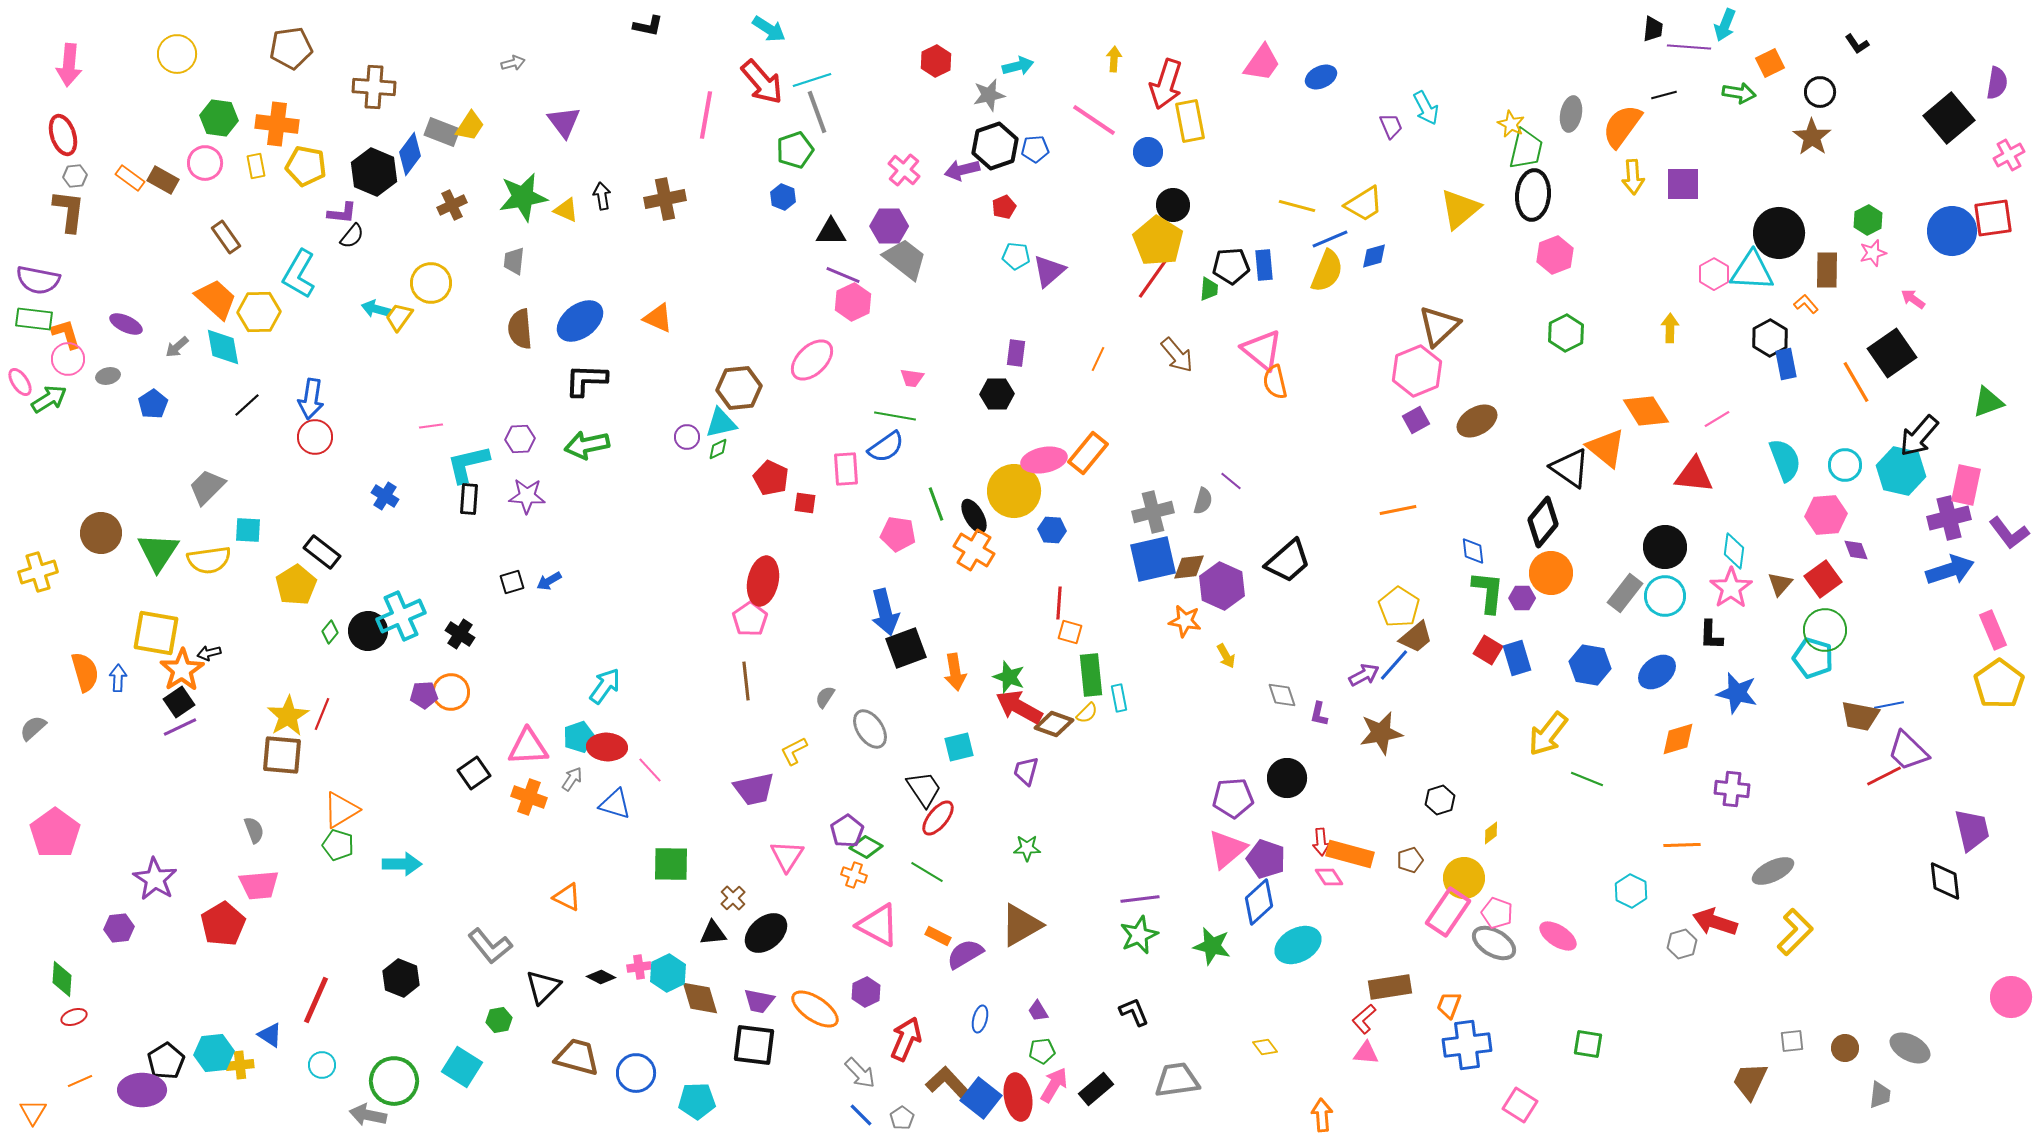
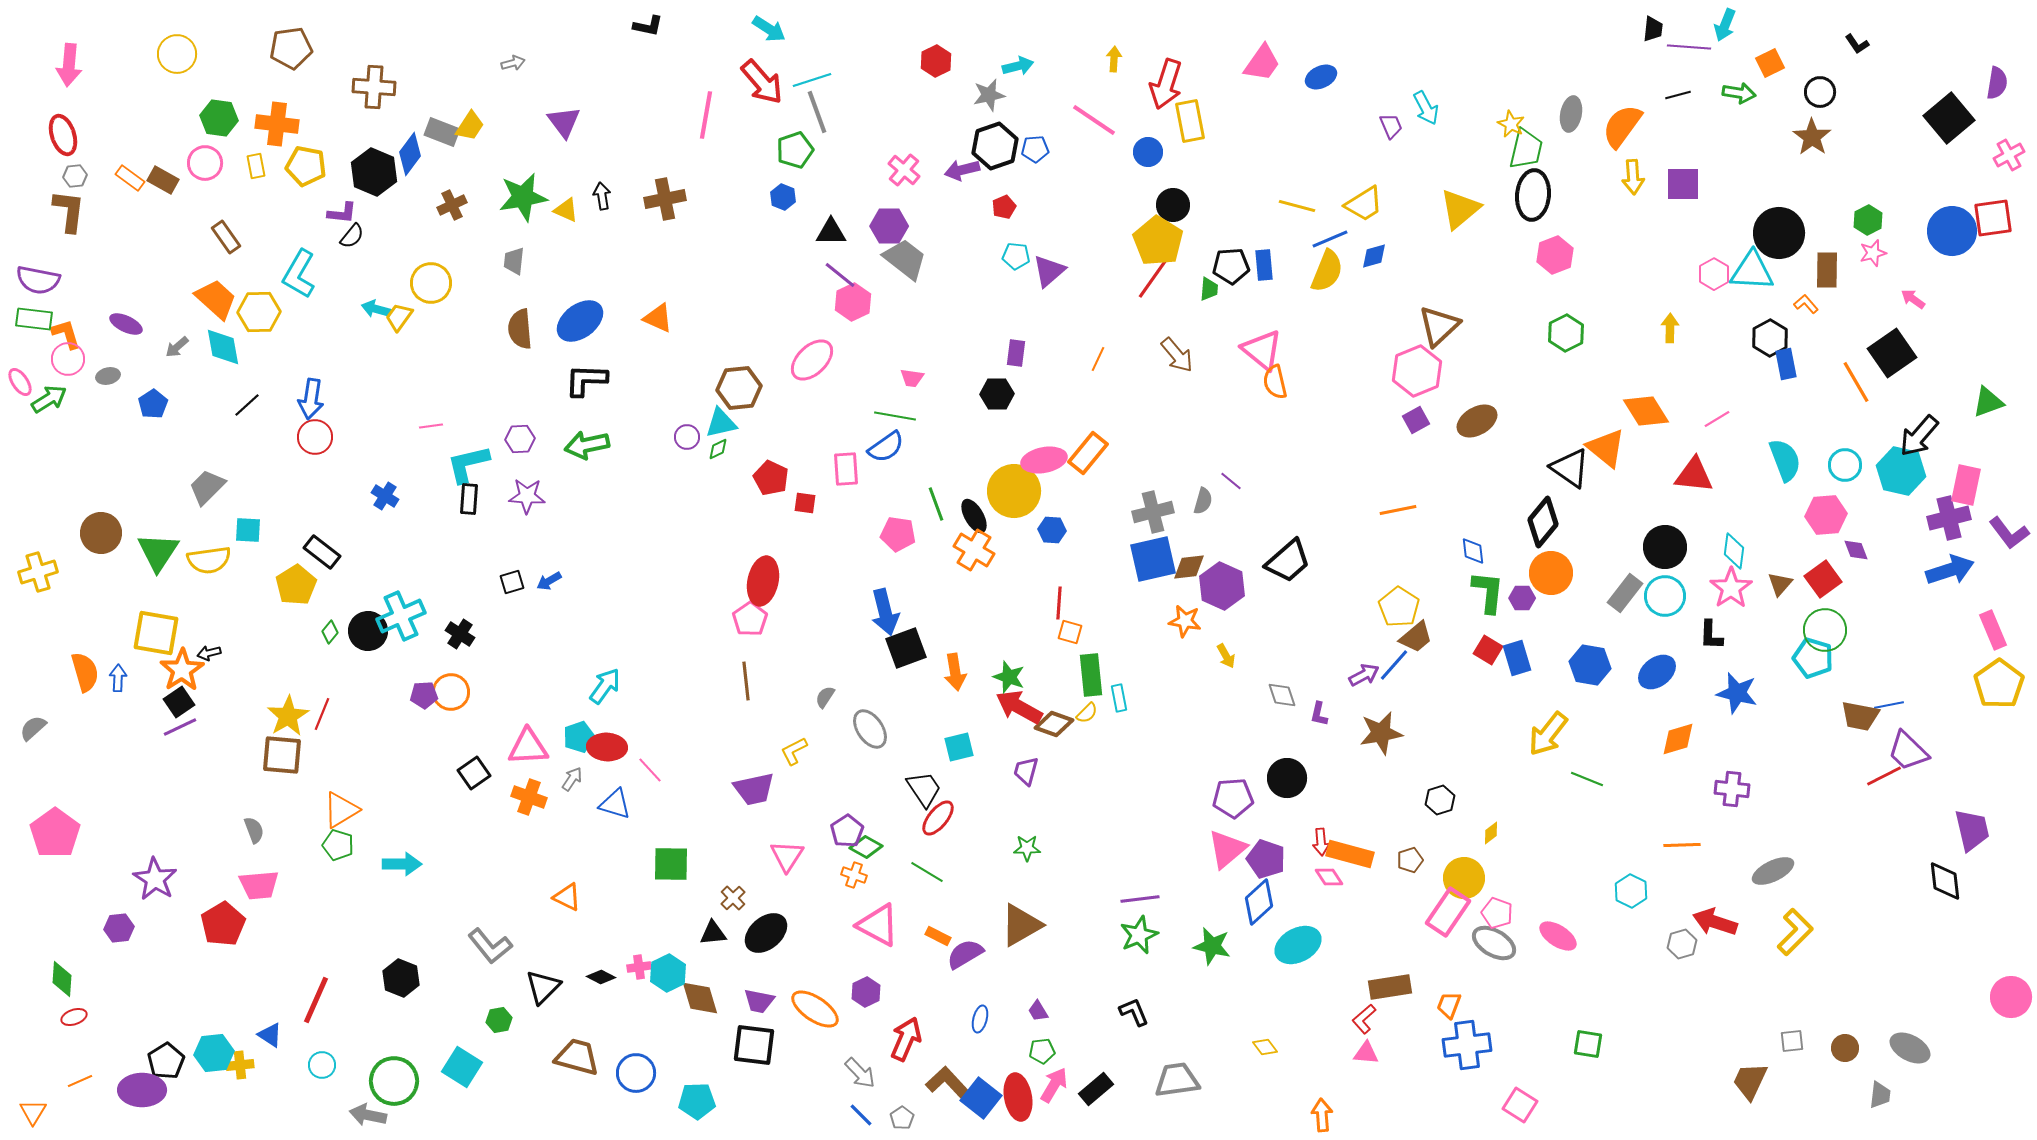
black line at (1664, 95): moved 14 px right
purple line at (843, 275): moved 3 px left; rotated 16 degrees clockwise
